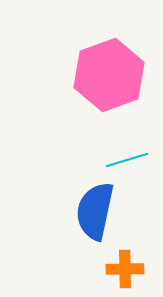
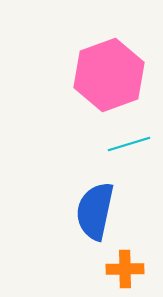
cyan line: moved 2 px right, 16 px up
